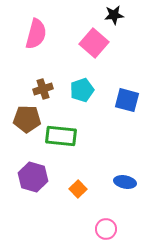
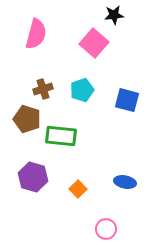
brown pentagon: rotated 16 degrees clockwise
